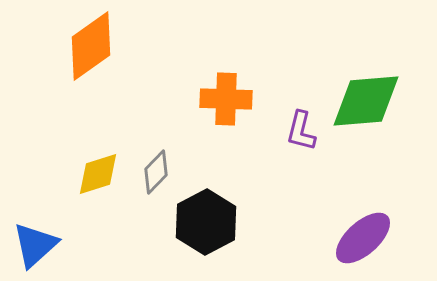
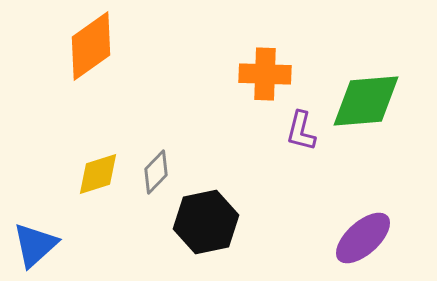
orange cross: moved 39 px right, 25 px up
black hexagon: rotated 16 degrees clockwise
